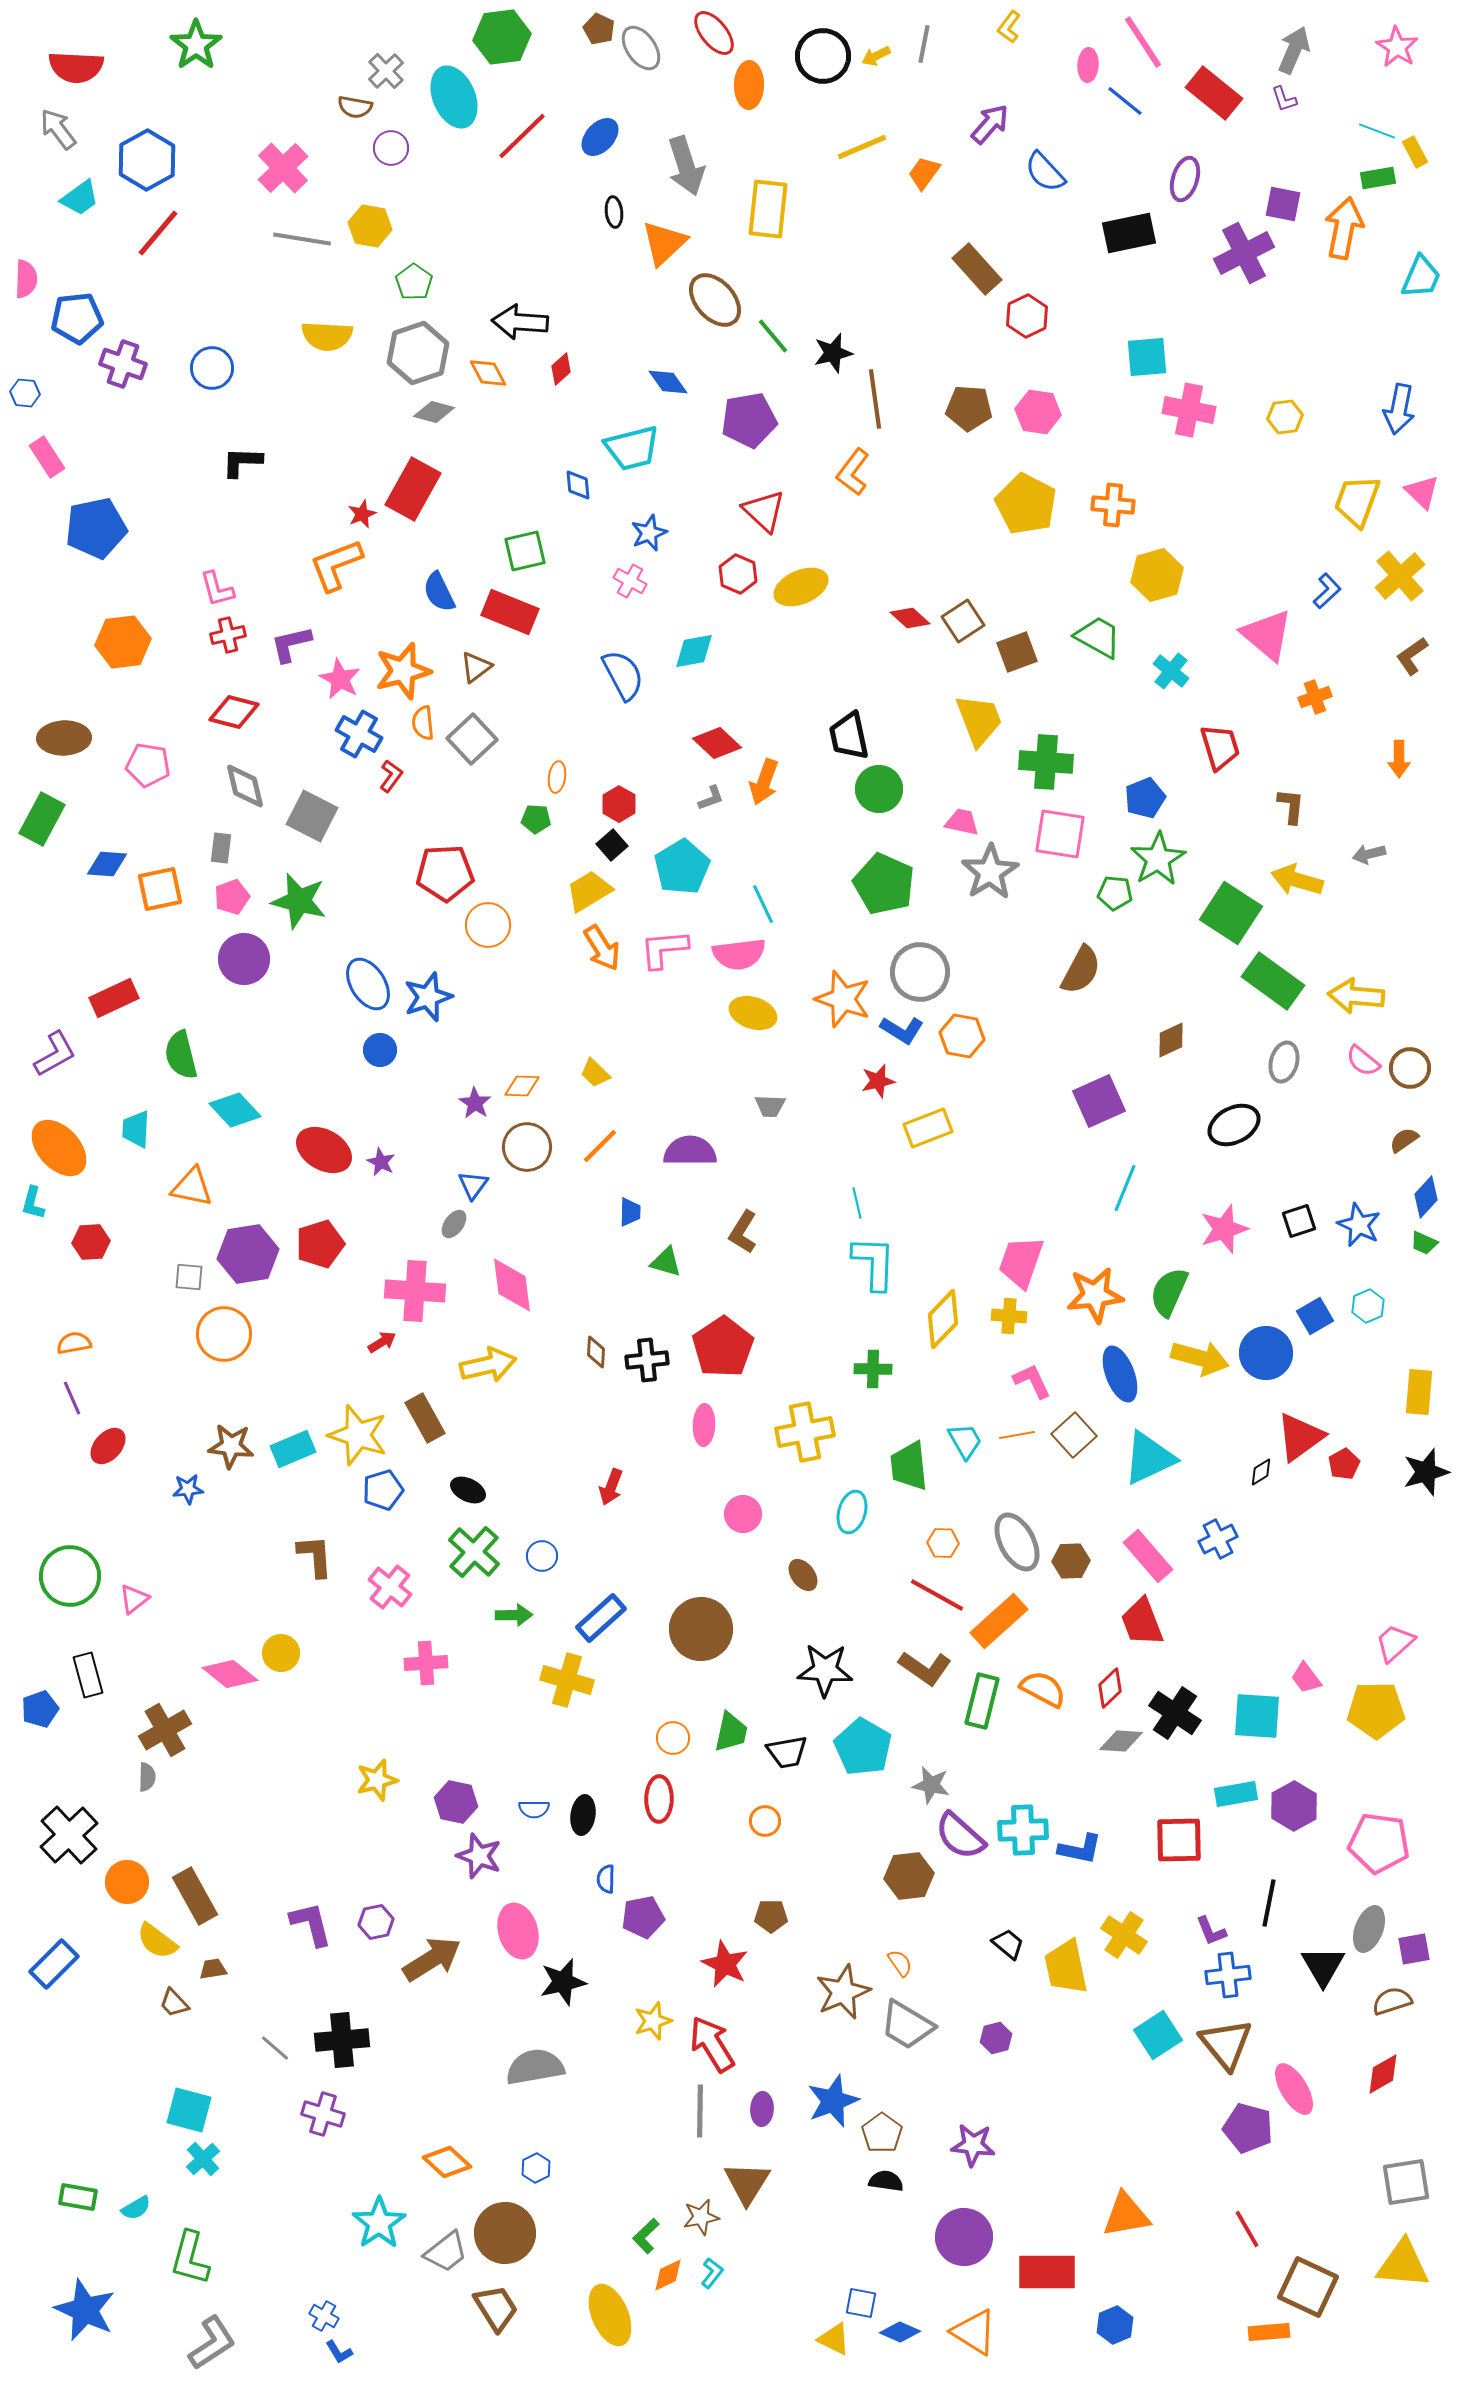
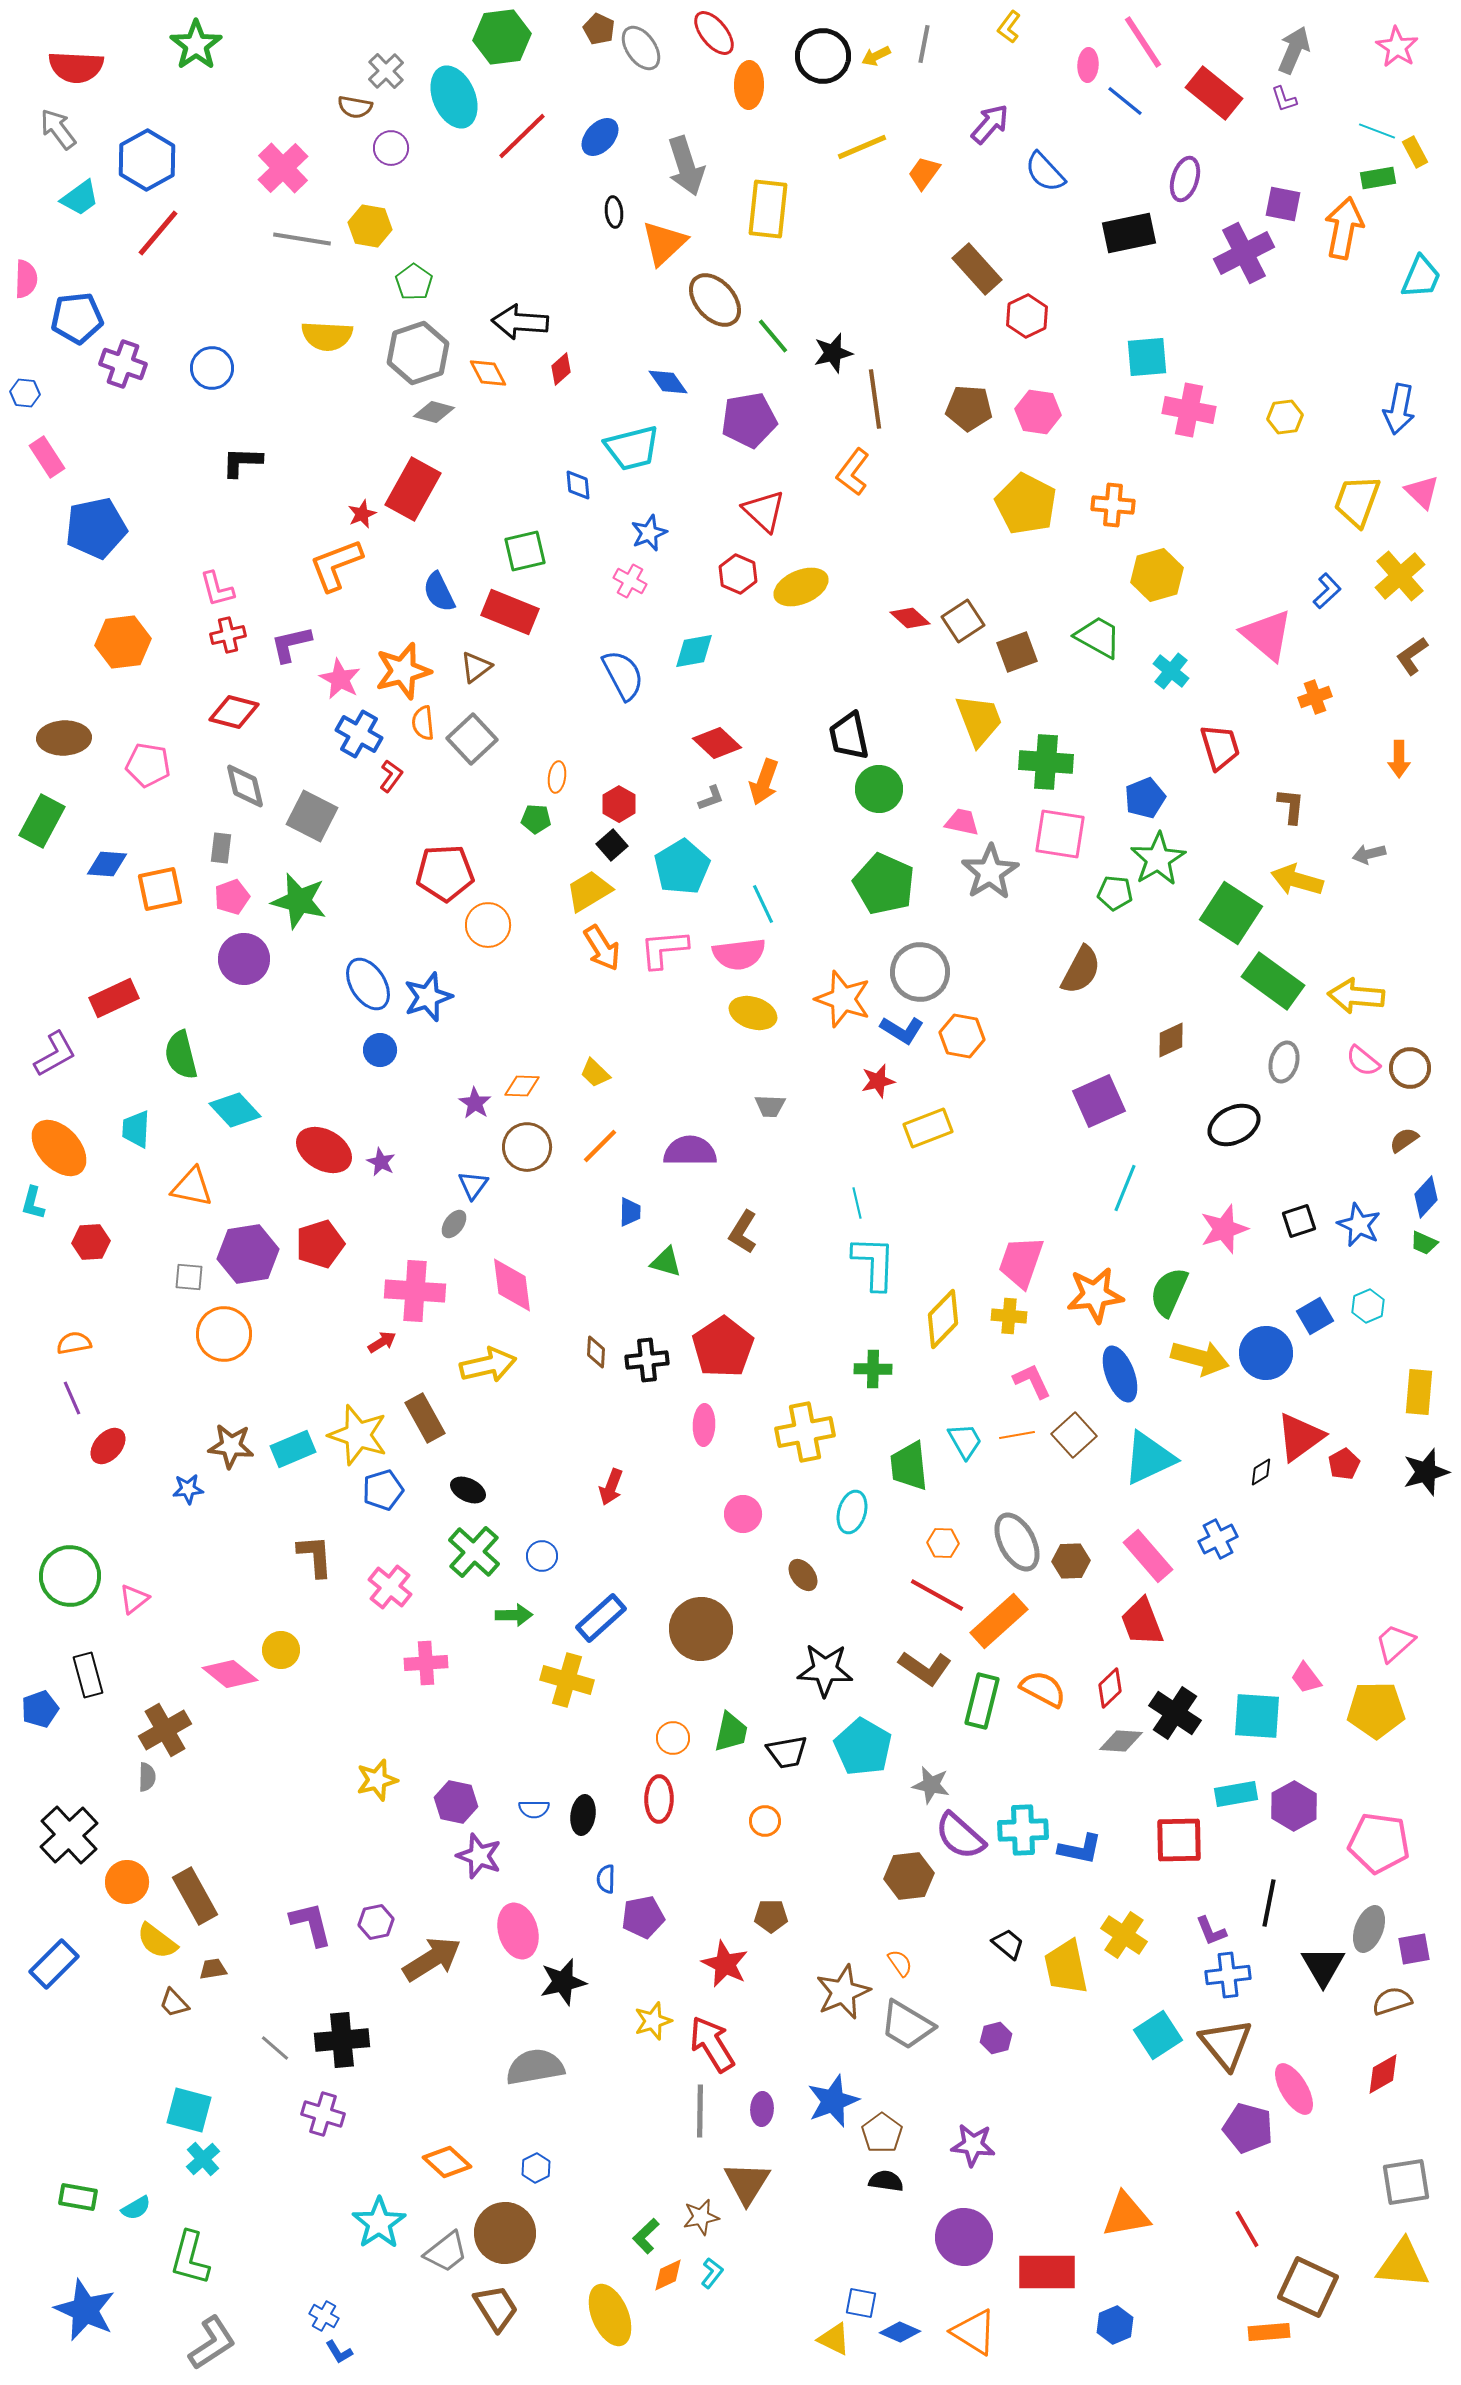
green rectangle at (42, 819): moved 2 px down
yellow circle at (281, 1653): moved 3 px up
